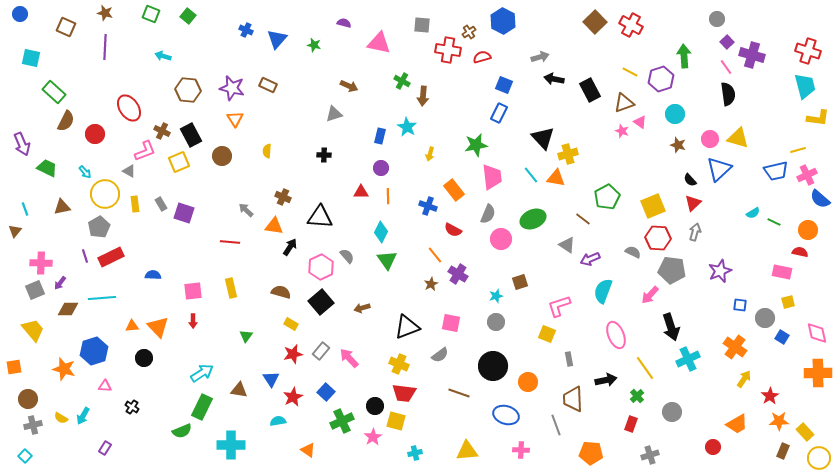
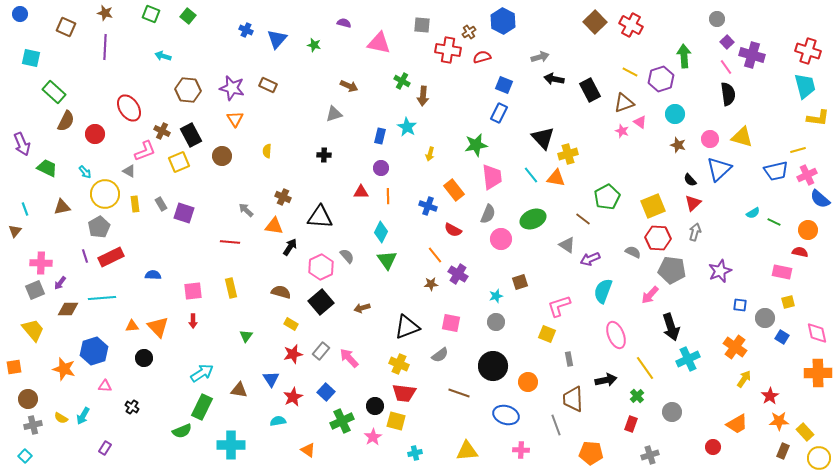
yellow triangle at (738, 138): moved 4 px right, 1 px up
brown star at (431, 284): rotated 24 degrees clockwise
